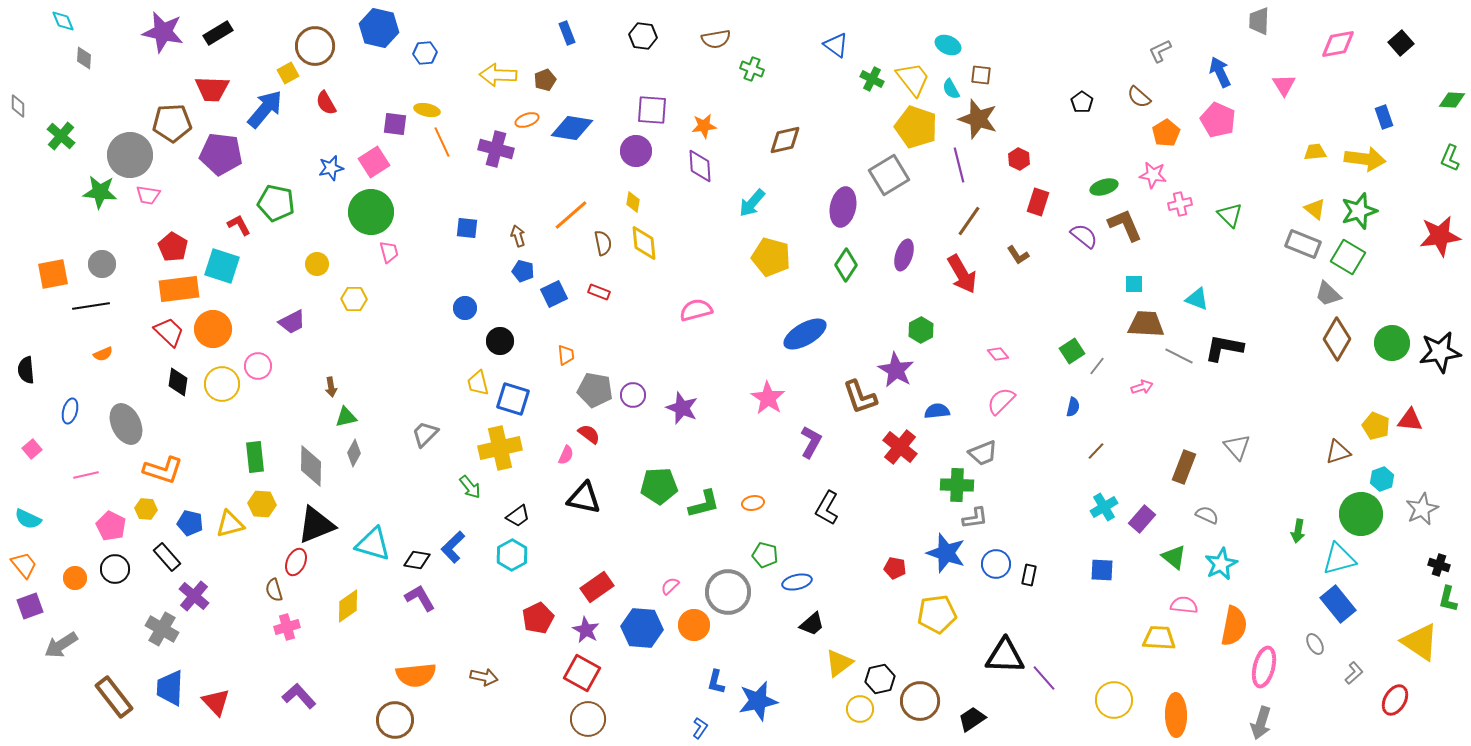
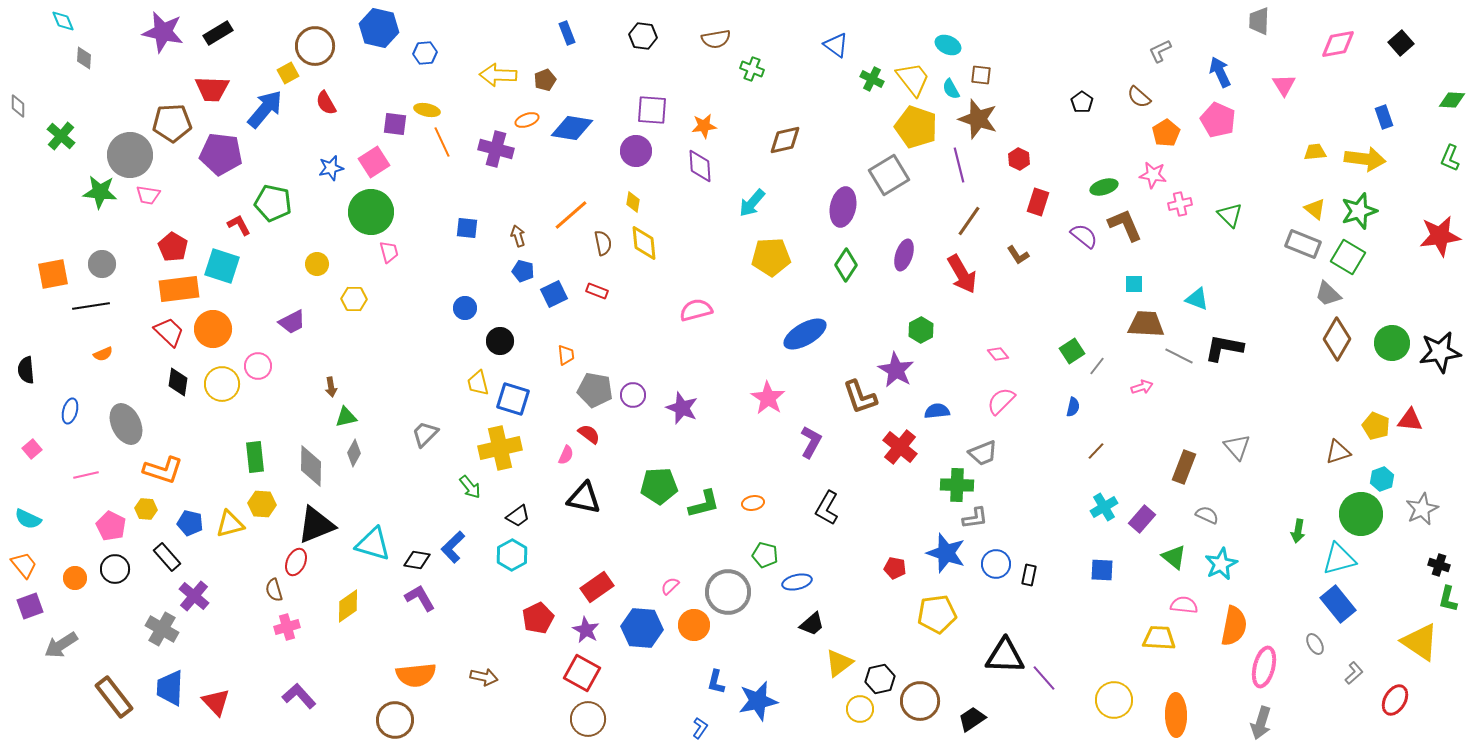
green pentagon at (276, 203): moved 3 px left
yellow pentagon at (771, 257): rotated 18 degrees counterclockwise
red rectangle at (599, 292): moved 2 px left, 1 px up
